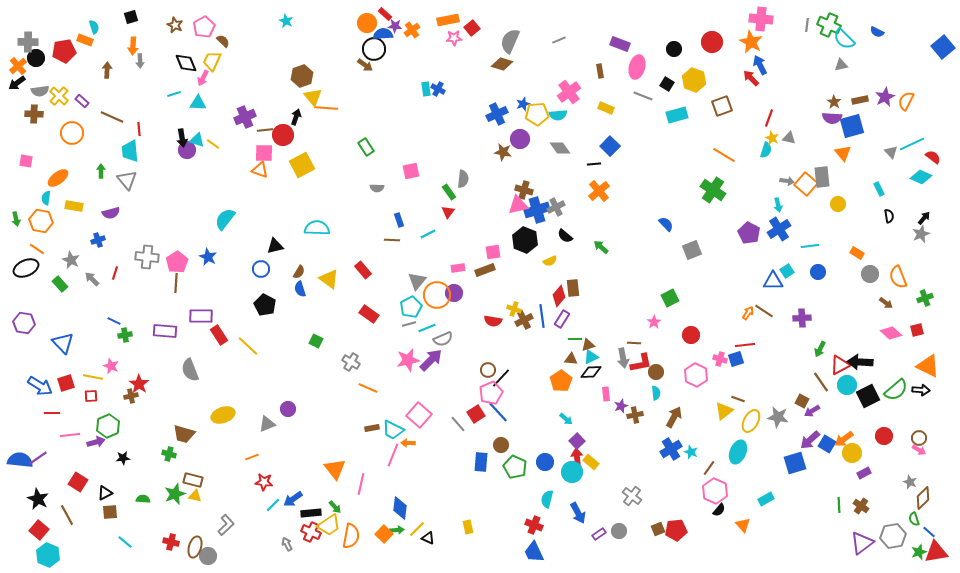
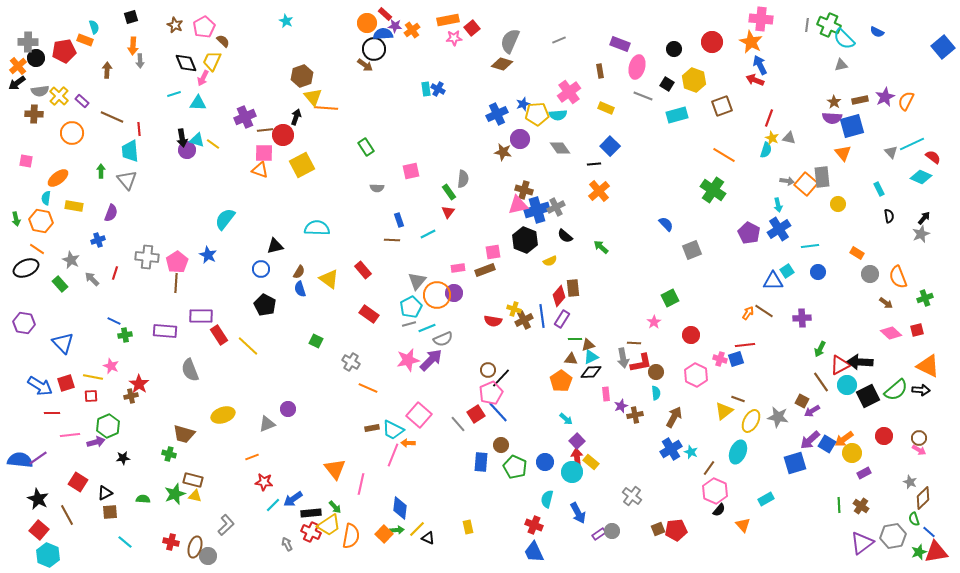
red arrow at (751, 78): moved 4 px right, 2 px down; rotated 24 degrees counterclockwise
purple semicircle at (111, 213): rotated 54 degrees counterclockwise
blue star at (208, 257): moved 2 px up
gray circle at (619, 531): moved 7 px left
